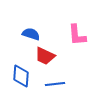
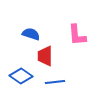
red trapezoid: rotated 65 degrees clockwise
blue diamond: rotated 60 degrees counterclockwise
blue line: moved 2 px up
